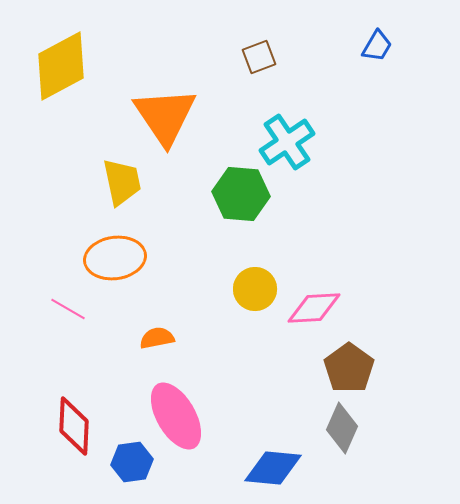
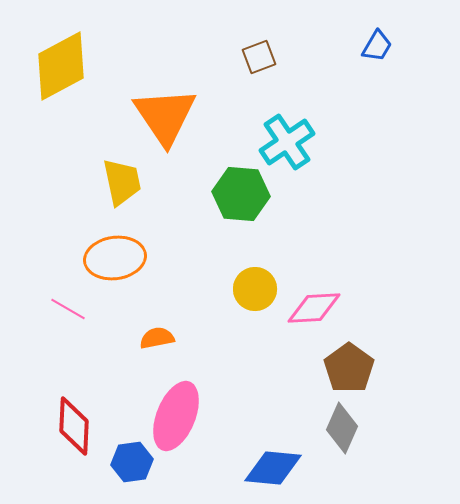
pink ellipse: rotated 52 degrees clockwise
